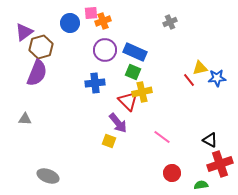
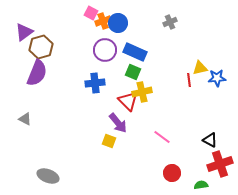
pink square: rotated 32 degrees clockwise
blue circle: moved 48 px right
red line: rotated 32 degrees clockwise
gray triangle: rotated 24 degrees clockwise
